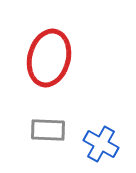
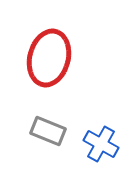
gray rectangle: moved 1 px down; rotated 20 degrees clockwise
